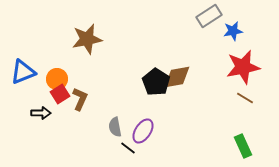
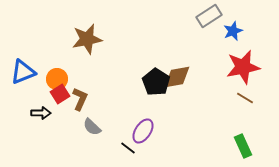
blue star: rotated 12 degrees counterclockwise
gray semicircle: moved 23 px left; rotated 36 degrees counterclockwise
